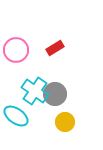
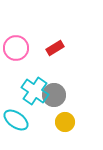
pink circle: moved 2 px up
gray circle: moved 1 px left, 1 px down
cyan ellipse: moved 4 px down
